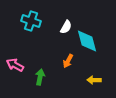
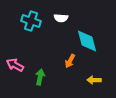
white semicircle: moved 5 px left, 9 px up; rotated 64 degrees clockwise
orange arrow: moved 2 px right
